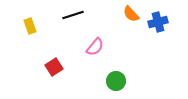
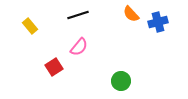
black line: moved 5 px right
yellow rectangle: rotated 21 degrees counterclockwise
pink semicircle: moved 16 px left
green circle: moved 5 px right
